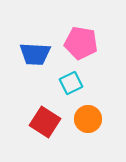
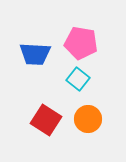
cyan square: moved 7 px right, 4 px up; rotated 25 degrees counterclockwise
red square: moved 1 px right, 2 px up
